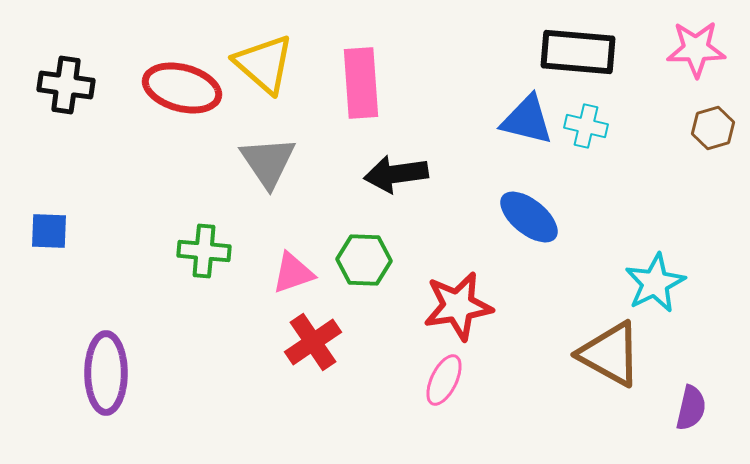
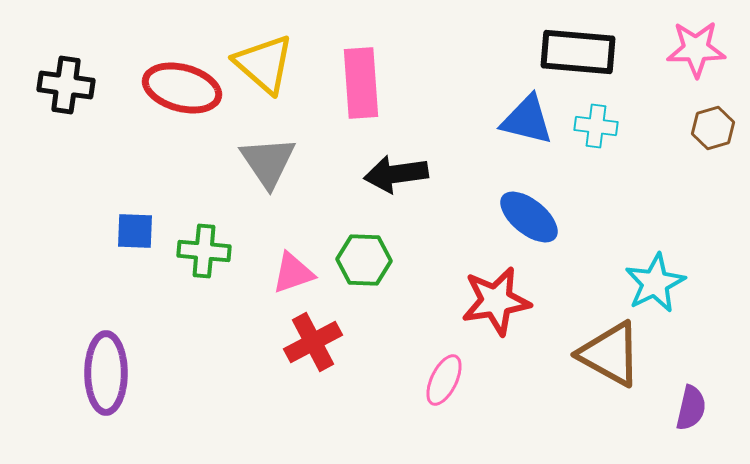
cyan cross: moved 10 px right; rotated 6 degrees counterclockwise
blue square: moved 86 px right
red star: moved 38 px right, 5 px up
red cross: rotated 6 degrees clockwise
